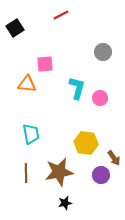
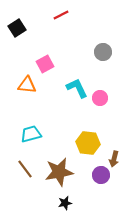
black square: moved 2 px right
pink square: rotated 24 degrees counterclockwise
orange triangle: moved 1 px down
cyan L-shape: rotated 40 degrees counterclockwise
cyan trapezoid: rotated 95 degrees counterclockwise
yellow hexagon: moved 2 px right
brown arrow: moved 1 px down; rotated 49 degrees clockwise
brown line: moved 1 px left, 4 px up; rotated 36 degrees counterclockwise
